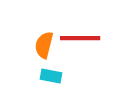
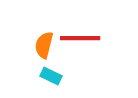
cyan rectangle: rotated 15 degrees clockwise
